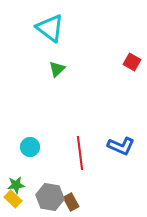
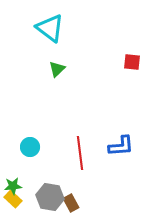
red square: rotated 24 degrees counterclockwise
blue L-shape: rotated 28 degrees counterclockwise
green star: moved 3 px left, 1 px down
brown rectangle: moved 1 px down
